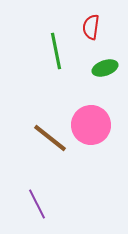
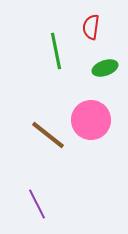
pink circle: moved 5 px up
brown line: moved 2 px left, 3 px up
